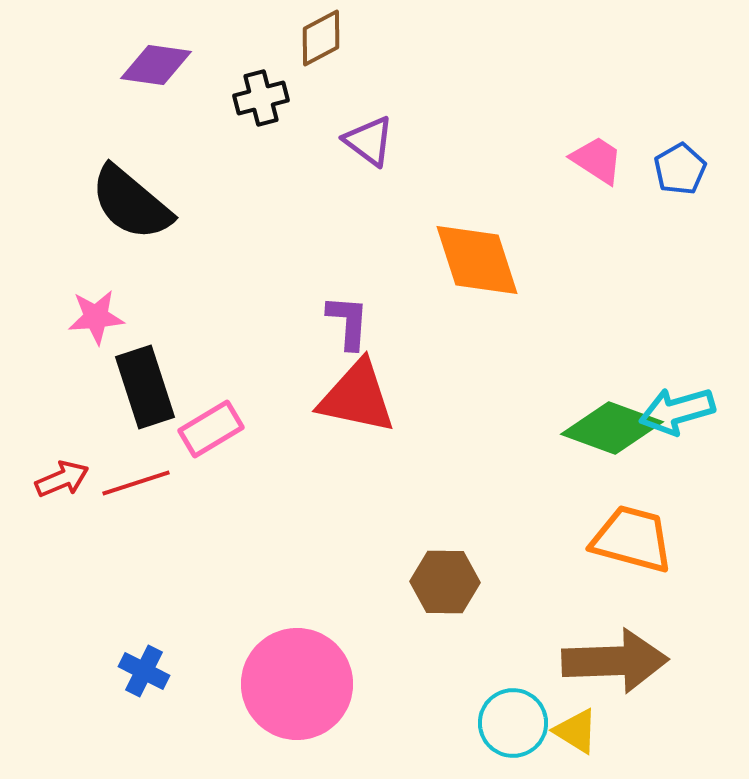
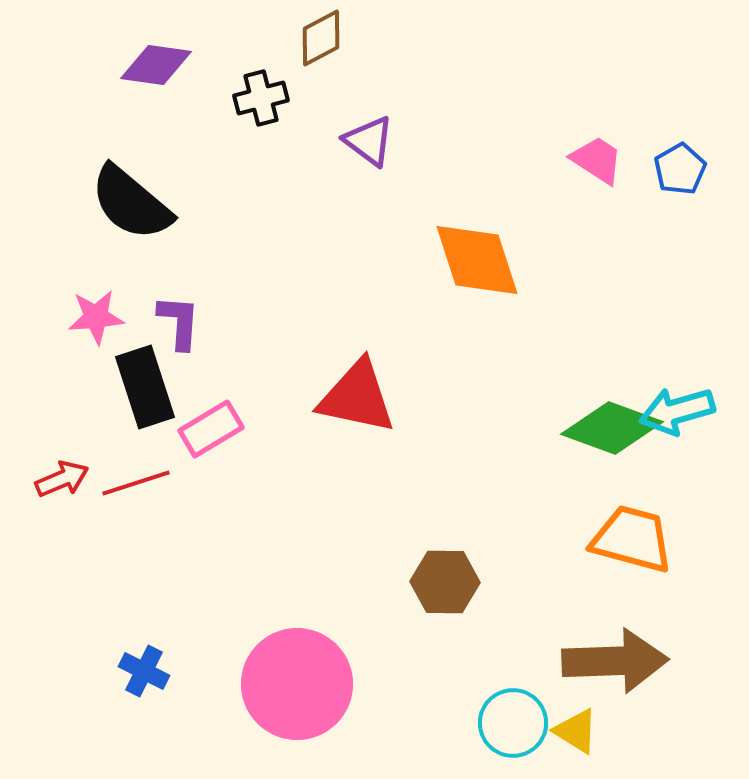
purple L-shape: moved 169 px left
